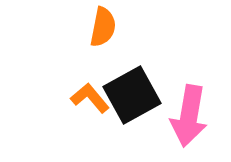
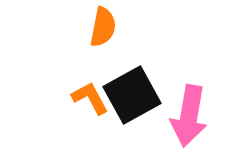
orange L-shape: rotated 12 degrees clockwise
